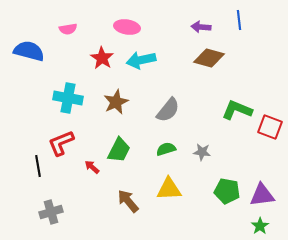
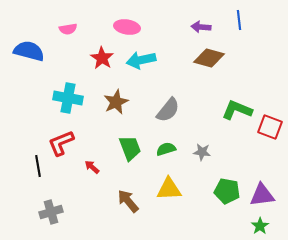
green trapezoid: moved 11 px right, 2 px up; rotated 48 degrees counterclockwise
